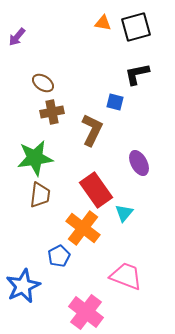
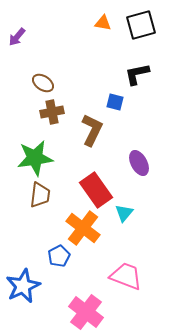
black square: moved 5 px right, 2 px up
